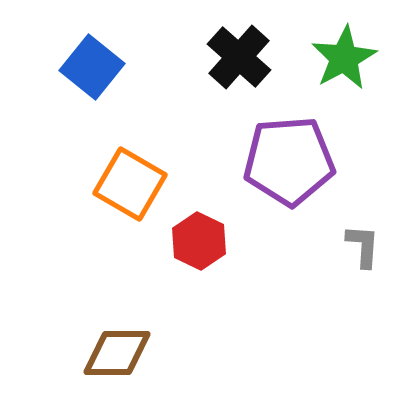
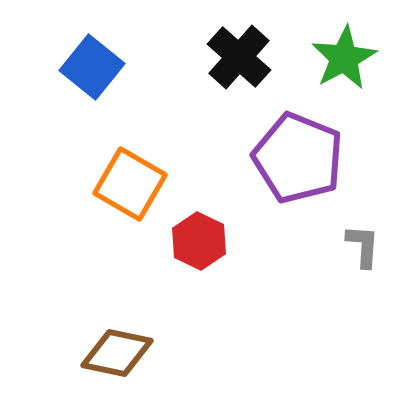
purple pentagon: moved 9 px right, 3 px up; rotated 26 degrees clockwise
brown diamond: rotated 12 degrees clockwise
